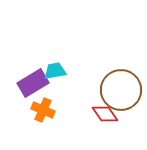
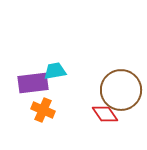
purple rectangle: rotated 24 degrees clockwise
